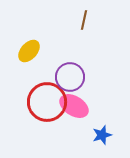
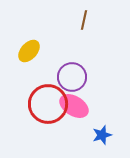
purple circle: moved 2 px right
red circle: moved 1 px right, 2 px down
